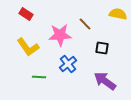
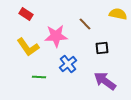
pink star: moved 4 px left, 1 px down
black square: rotated 16 degrees counterclockwise
